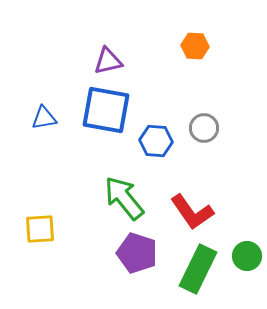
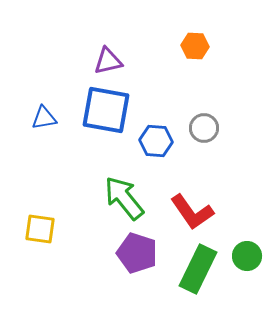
yellow square: rotated 12 degrees clockwise
